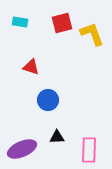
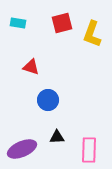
cyan rectangle: moved 2 px left, 1 px down
yellow L-shape: rotated 140 degrees counterclockwise
